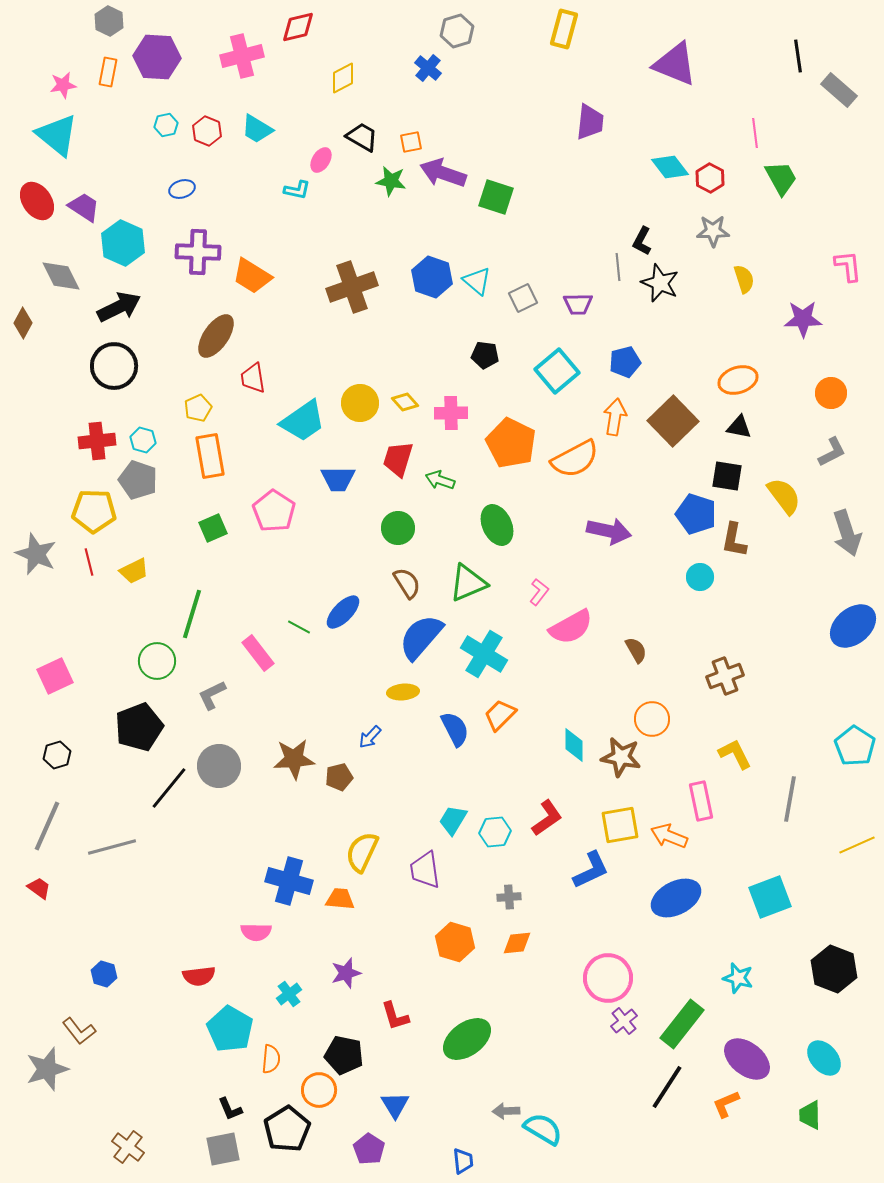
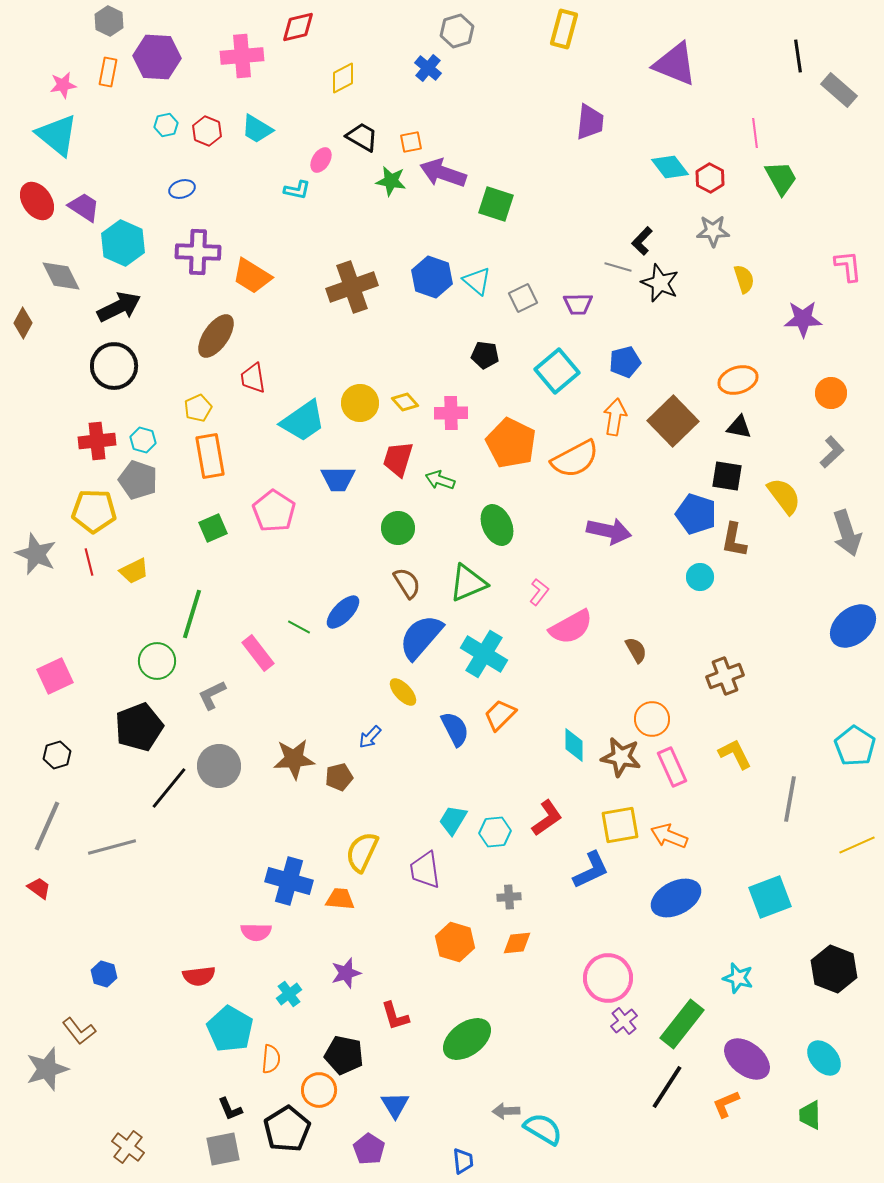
pink cross at (242, 56): rotated 9 degrees clockwise
green square at (496, 197): moved 7 px down
black L-shape at (642, 241): rotated 16 degrees clockwise
gray line at (618, 267): rotated 68 degrees counterclockwise
gray L-shape at (832, 452): rotated 16 degrees counterclockwise
yellow ellipse at (403, 692): rotated 52 degrees clockwise
pink rectangle at (701, 801): moved 29 px left, 34 px up; rotated 12 degrees counterclockwise
